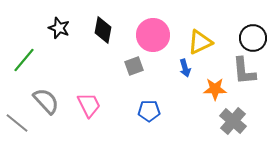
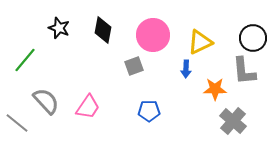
green line: moved 1 px right
blue arrow: moved 1 px right, 1 px down; rotated 18 degrees clockwise
pink trapezoid: moved 1 px left, 2 px down; rotated 60 degrees clockwise
